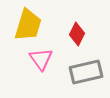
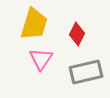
yellow trapezoid: moved 6 px right, 1 px up
pink triangle: rotated 10 degrees clockwise
